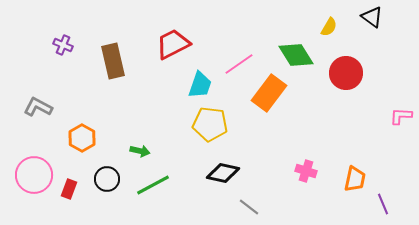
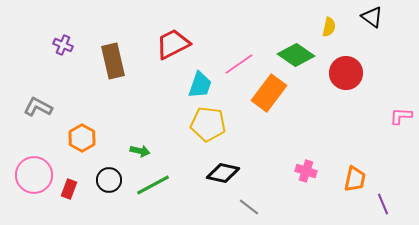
yellow semicircle: rotated 18 degrees counterclockwise
green diamond: rotated 24 degrees counterclockwise
yellow pentagon: moved 2 px left
black circle: moved 2 px right, 1 px down
